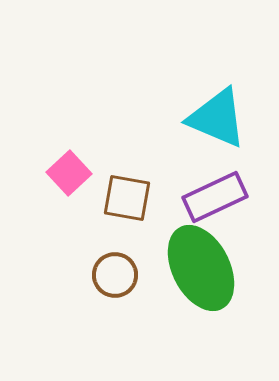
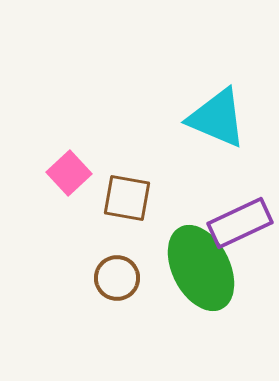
purple rectangle: moved 25 px right, 26 px down
brown circle: moved 2 px right, 3 px down
